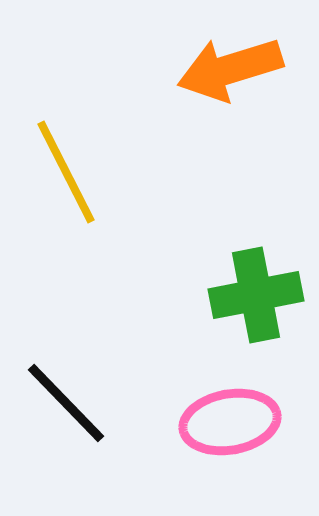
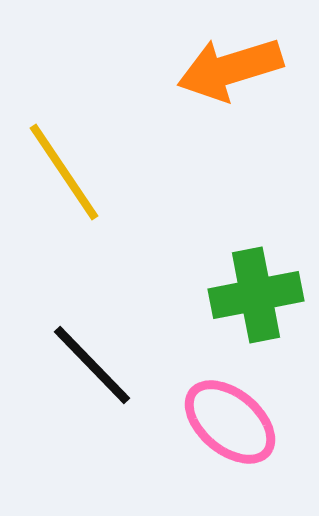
yellow line: moved 2 px left; rotated 7 degrees counterclockwise
black line: moved 26 px right, 38 px up
pink ellipse: rotated 50 degrees clockwise
